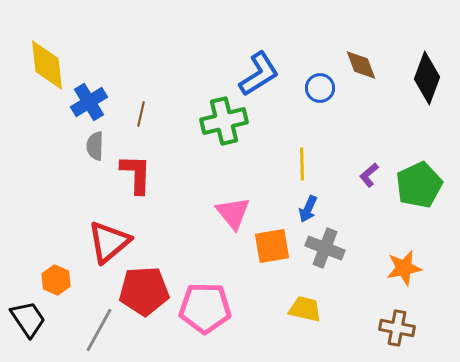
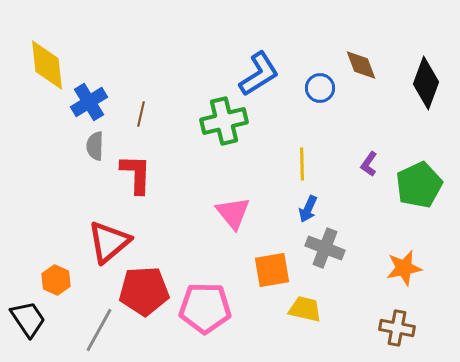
black diamond: moved 1 px left, 5 px down
purple L-shape: moved 11 px up; rotated 15 degrees counterclockwise
orange square: moved 24 px down
